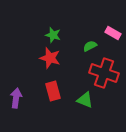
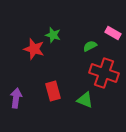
red star: moved 16 px left, 9 px up
